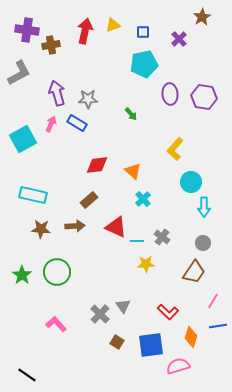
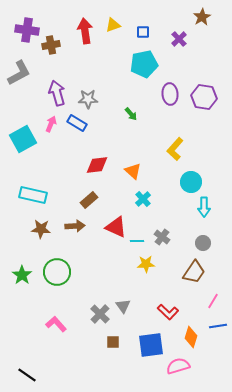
red arrow at (85, 31): rotated 20 degrees counterclockwise
brown square at (117, 342): moved 4 px left; rotated 32 degrees counterclockwise
